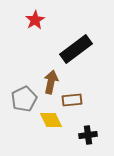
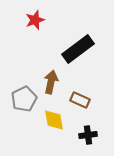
red star: rotated 12 degrees clockwise
black rectangle: moved 2 px right
brown rectangle: moved 8 px right; rotated 30 degrees clockwise
yellow diamond: moved 3 px right; rotated 15 degrees clockwise
